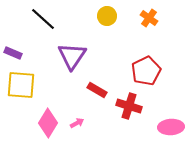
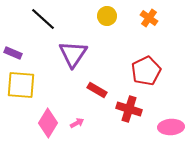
purple triangle: moved 1 px right, 2 px up
red cross: moved 3 px down
